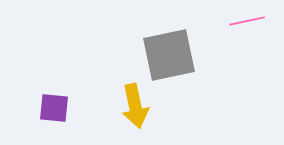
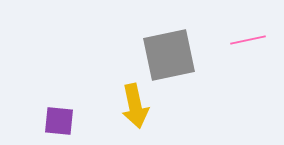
pink line: moved 1 px right, 19 px down
purple square: moved 5 px right, 13 px down
